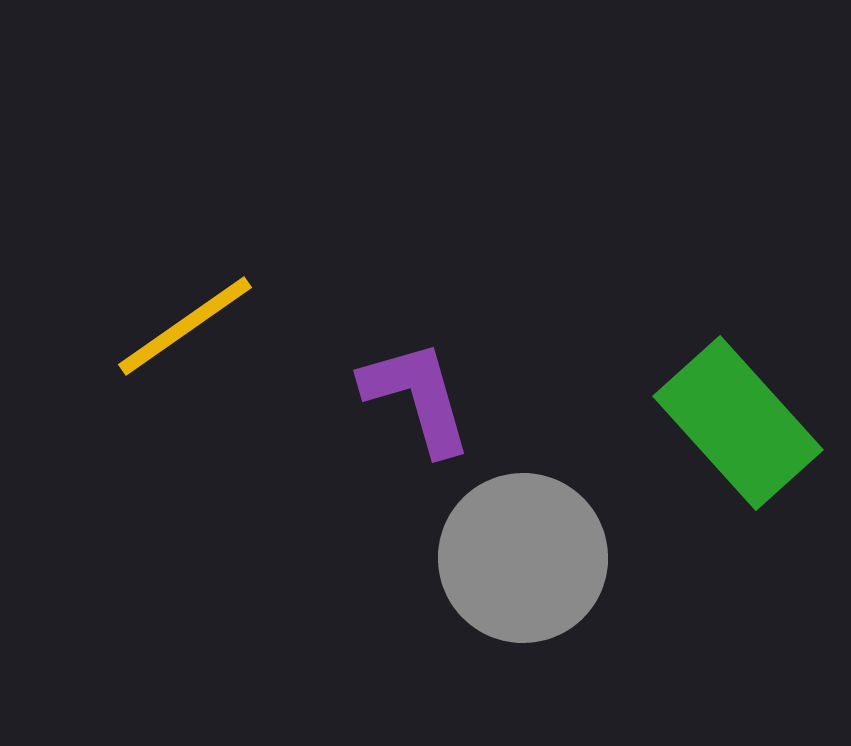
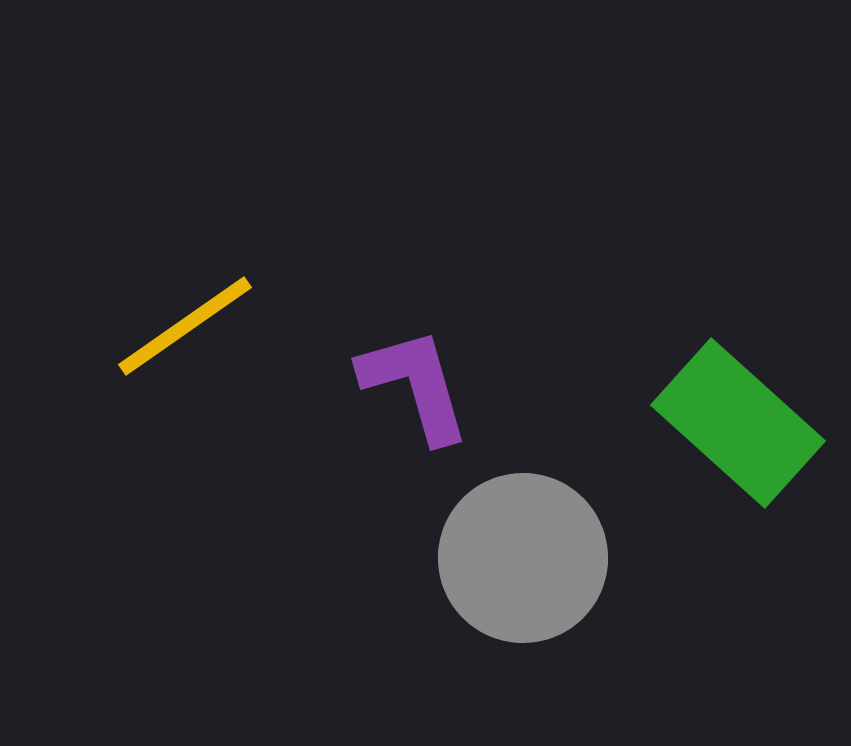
purple L-shape: moved 2 px left, 12 px up
green rectangle: rotated 6 degrees counterclockwise
